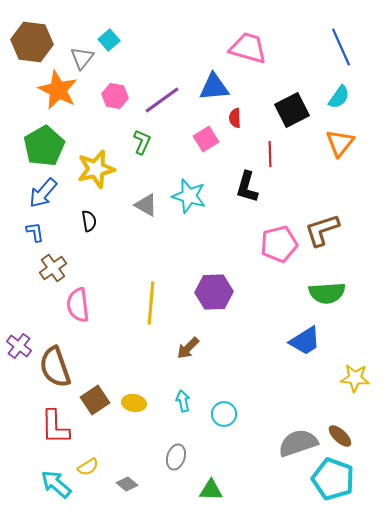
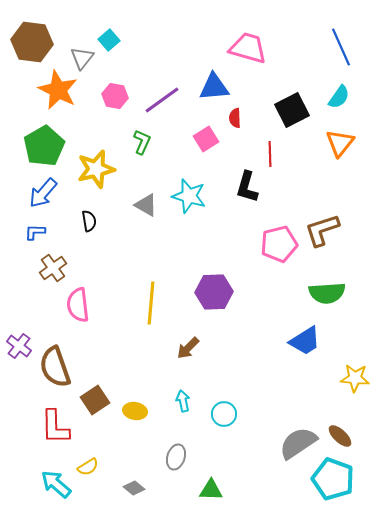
blue L-shape at (35, 232): rotated 80 degrees counterclockwise
yellow ellipse at (134, 403): moved 1 px right, 8 px down
gray semicircle at (298, 443): rotated 15 degrees counterclockwise
gray diamond at (127, 484): moved 7 px right, 4 px down
